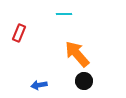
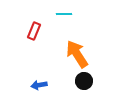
red rectangle: moved 15 px right, 2 px up
orange arrow: rotated 8 degrees clockwise
